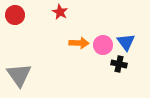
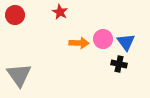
pink circle: moved 6 px up
